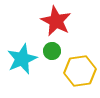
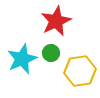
red star: rotated 20 degrees clockwise
green circle: moved 1 px left, 2 px down
